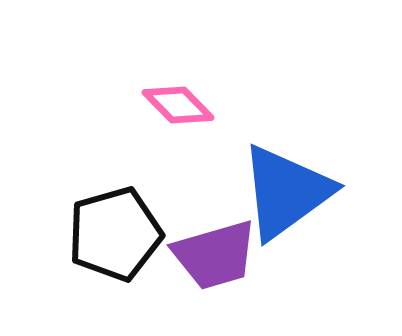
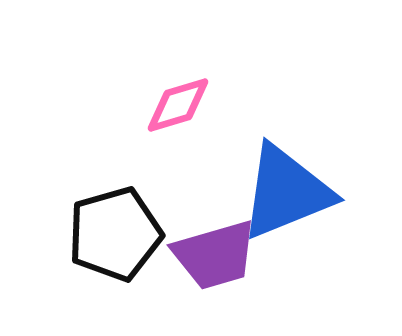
pink diamond: rotated 62 degrees counterclockwise
blue triangle: rotated 14 degrees clockwise
